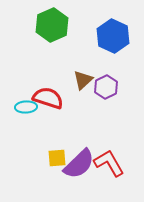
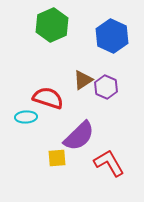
blue hexagon: moved 1 px left
brown triangle: rotated 10 degrees clockwise
purple hexagon: rotated 10 degrees counterclockwise
cyan ellipse: moved 10 px down
purple semicircle: moved 28 px up
